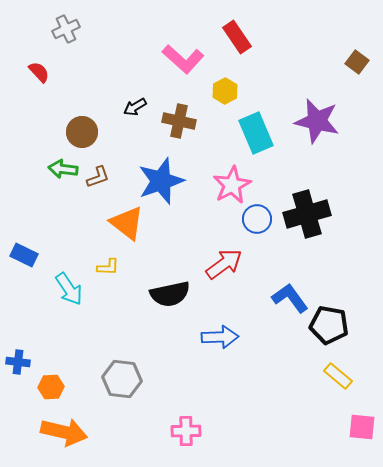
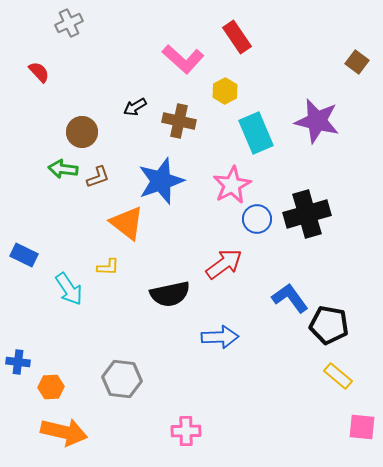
gray cross: moved 3 px right, 6 px up
